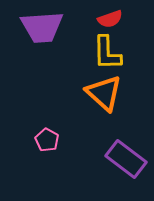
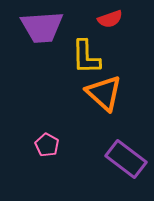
yellow L-shape: moved 21 px left, 4 px down
pink pentagon: moved 5 px down
